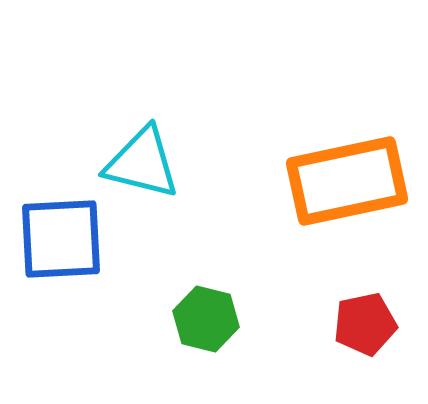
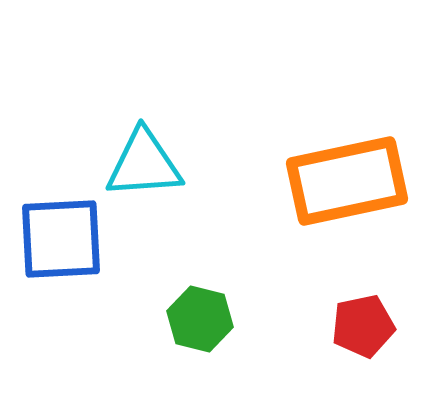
cyan triangle: moved 2 px right, 1 px down; rotated 18 degrees counterclockwise
green hexagon: moved 6 px left
red pentagon: moved 2 px left, 2 px down
